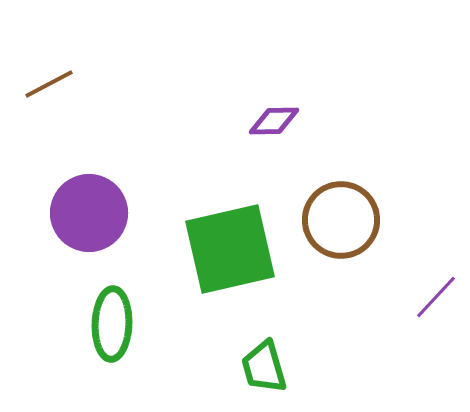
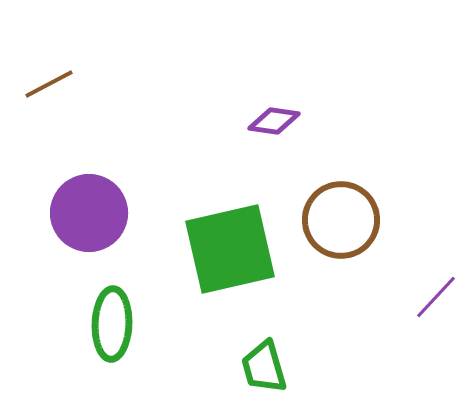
purple diamond: rotated 9 degrees clockwise
